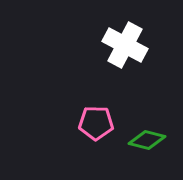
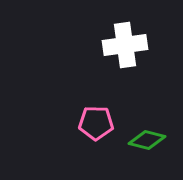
white cross: rotated 36 degrees counterclockwise
